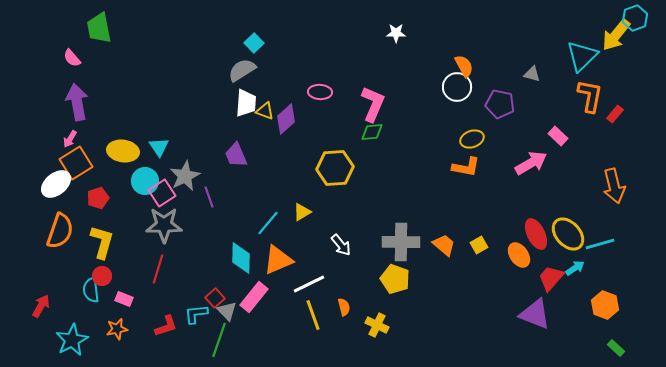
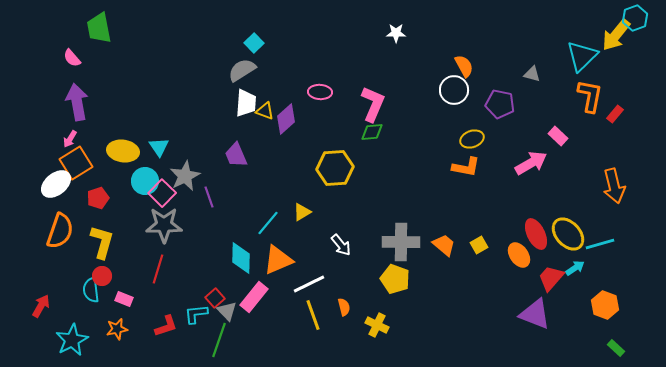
white circle at (457, 87): moved 3 px left, 3 px down
pink square at (162, 193): rotated 12 degrees counterclockwise
